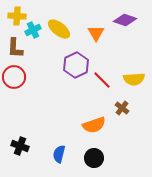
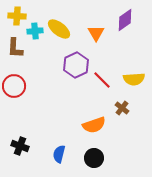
purple diamond: rotated 55 degrees counterclockwise
cyan cross: moved 2 px right, 1 px down; rotated 21 degrees clockwise
red circle: moved 9 px down
